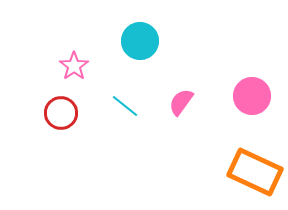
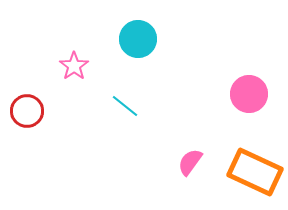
cyan circle: moved 2 px left, 2 px up
pink circle: moved 3 px left, 2 px up
pink semicircle: moved 9 px right, 60 px down
red circle: moved 34 px left, 2 px up
